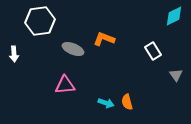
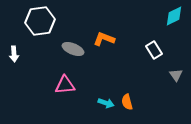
white rectangle: moved 1 px right, 1 px up
